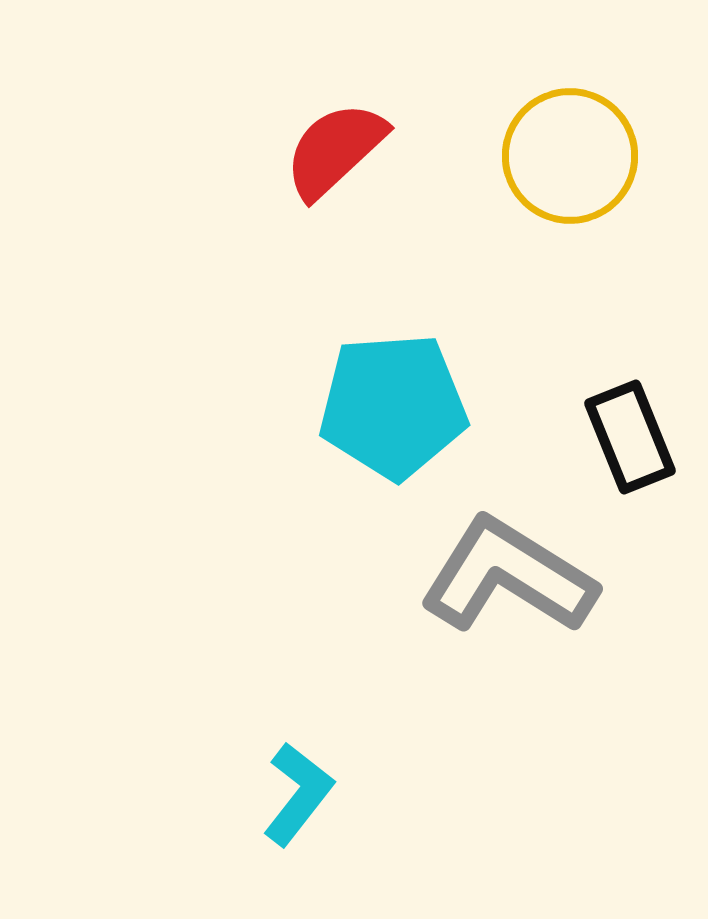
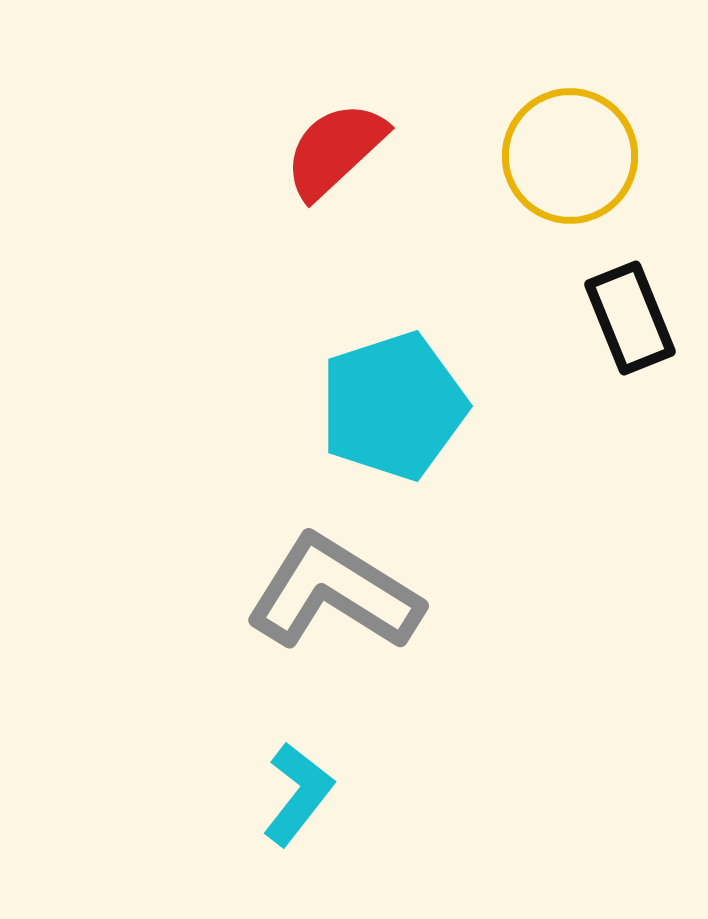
cyan pentagon: rotated 14 degrees counterclockwise
black rectangle: moved 119 px up
gray L-shape: moved 174 px left, 17 px down
